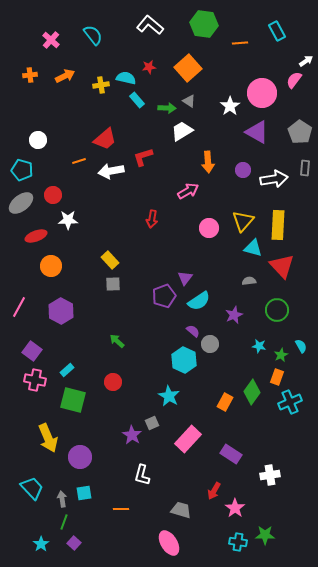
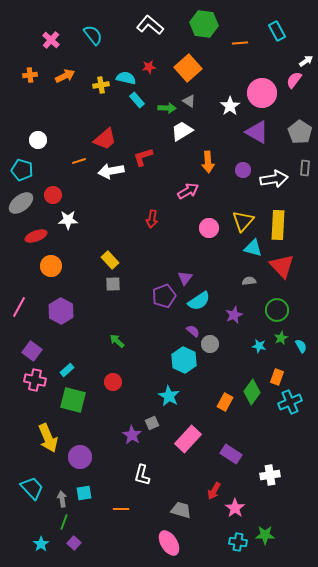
green star at (281, 355): moved 17 px up
